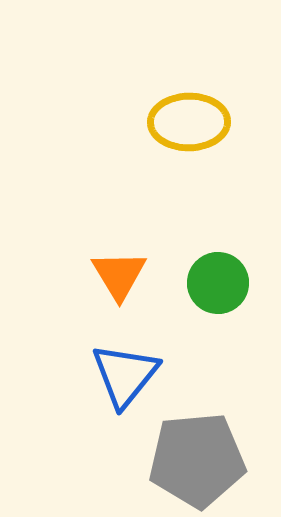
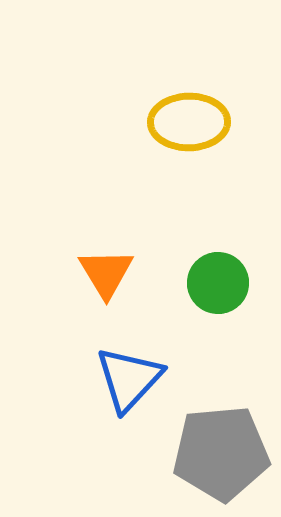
orange triangle: moved 13 px left, 2 px up
blue triangle: moved 4 px right, 4 px down; rotated 4 degrees clockwise
gray pentagon: moved 24 px right, 7 px up
